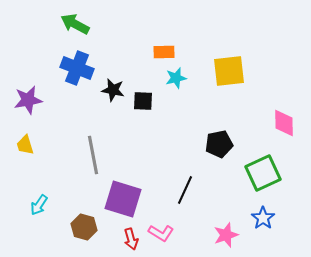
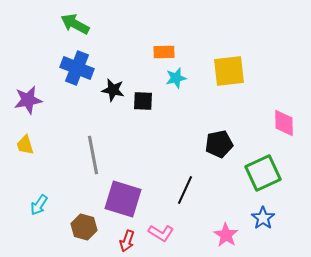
pink star: rotated 20 degrees counterclockwise
red arrow: moved 4 px left, 2 px down; rotated 35 degrees clockwise
